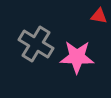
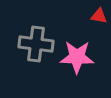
gray cross: rotated 24 degrees counterclockwise
